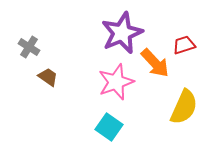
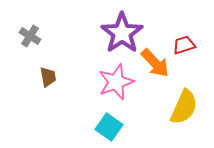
purple star: rotated 12 degrees counterclockwise
gray cross: moved 1 px right, 11 px up
brown trapezoid: rotated 45 degrees clockwise
